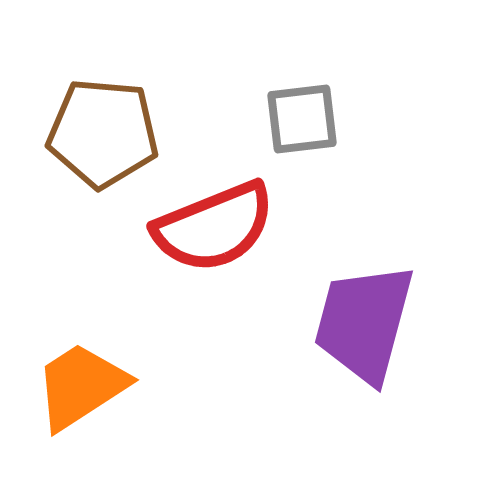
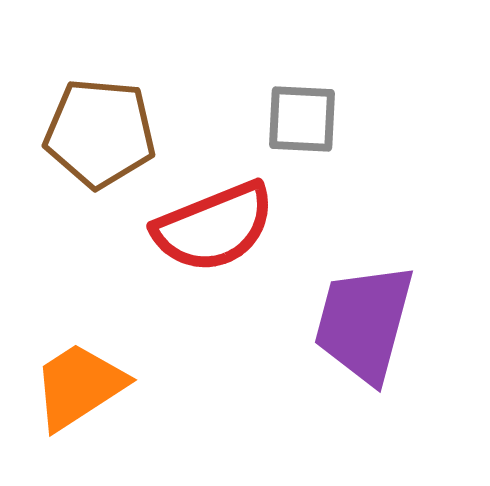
gray square: rotated 10 degrees clockwise
brown pentagon: moved 3 px left
orange trapezoid: moved 2 px left
